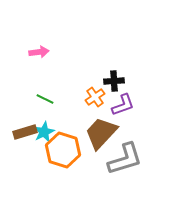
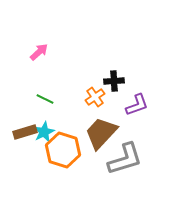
pink arrow: rotated 36 degrees counterclockwise
purple L-shape: moved 14 px right
